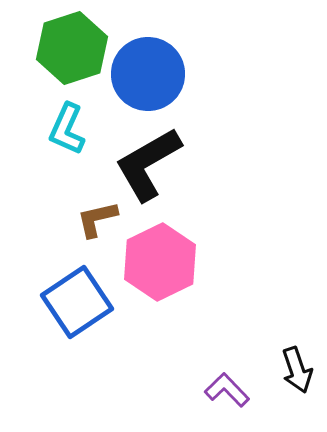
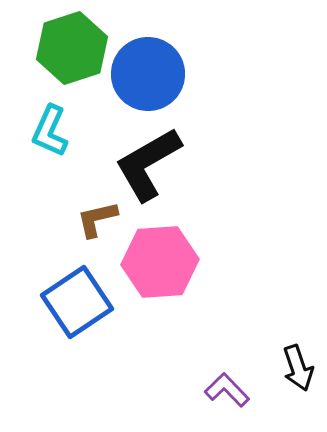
cyan L-shape: moved 17 px left, 2 px down
pink hexagon: rotated 22 degrees clockwise
black arrow: moved 1 px right, 2 px up
